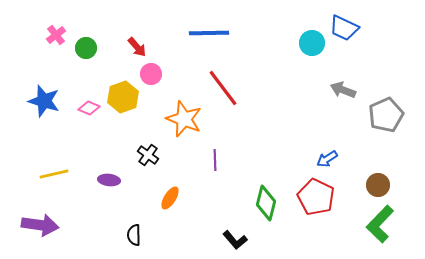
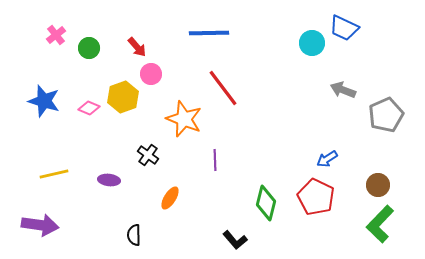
green circle: moved 3 px right
